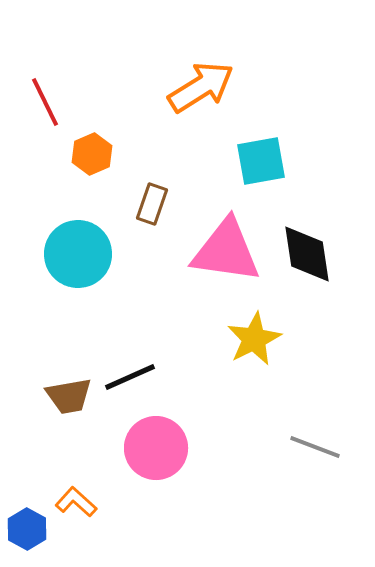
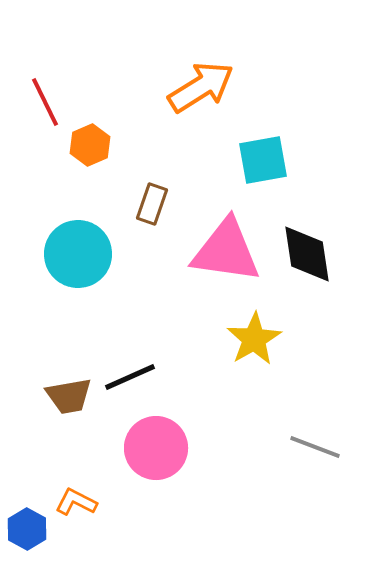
orange hexagon: moved 2 px left, 9 px up
cyan square: moved 2 px right, 1 px up
yellow star: rotated 4 degrees counterclockwise
orange L-shape: rotated 15 degrees counterclockwise
